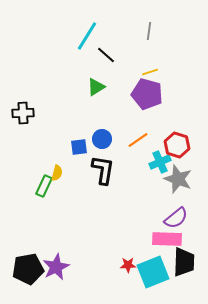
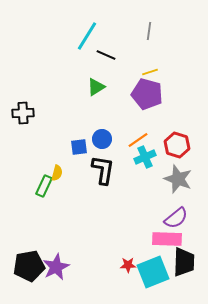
black line: rotated 18 degrees counterclockwise
cyan cross: moved 15 px left, 5 px up
black pentagon: moved 1 px right, 3 px up
